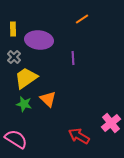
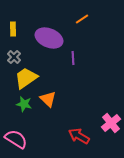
purple ellipse: moved 10 px right, 2 px up; rotated 16 degrees clockwise
